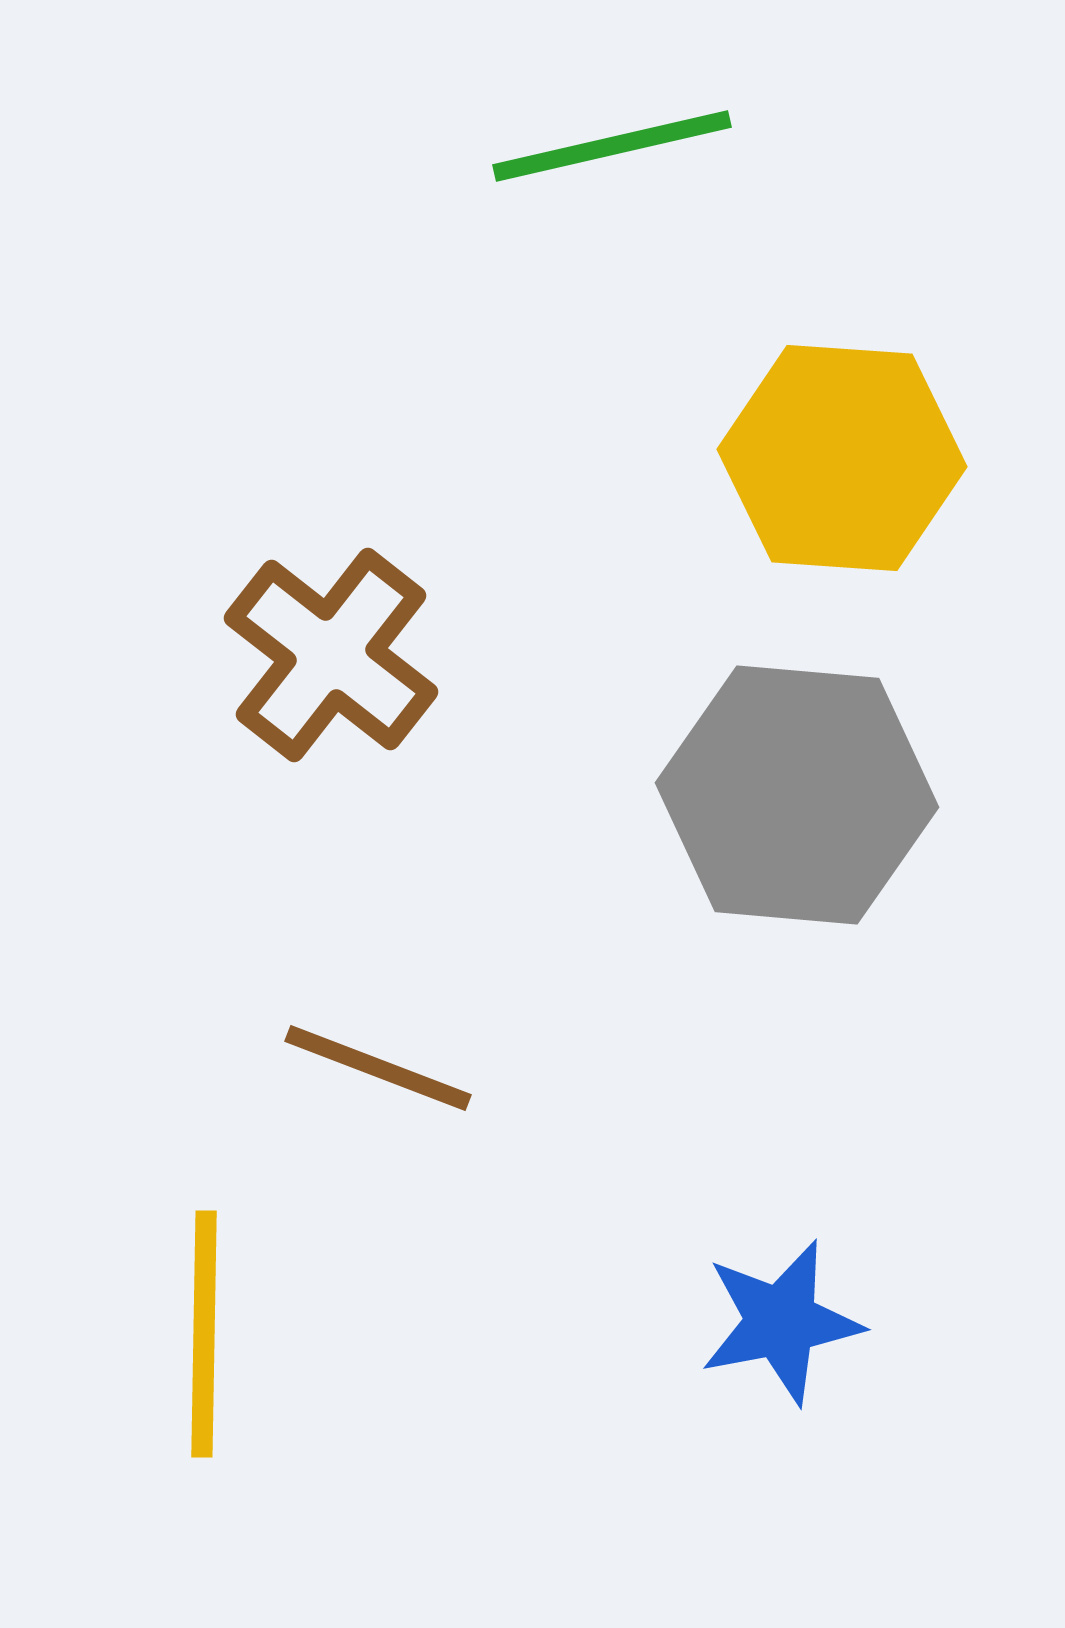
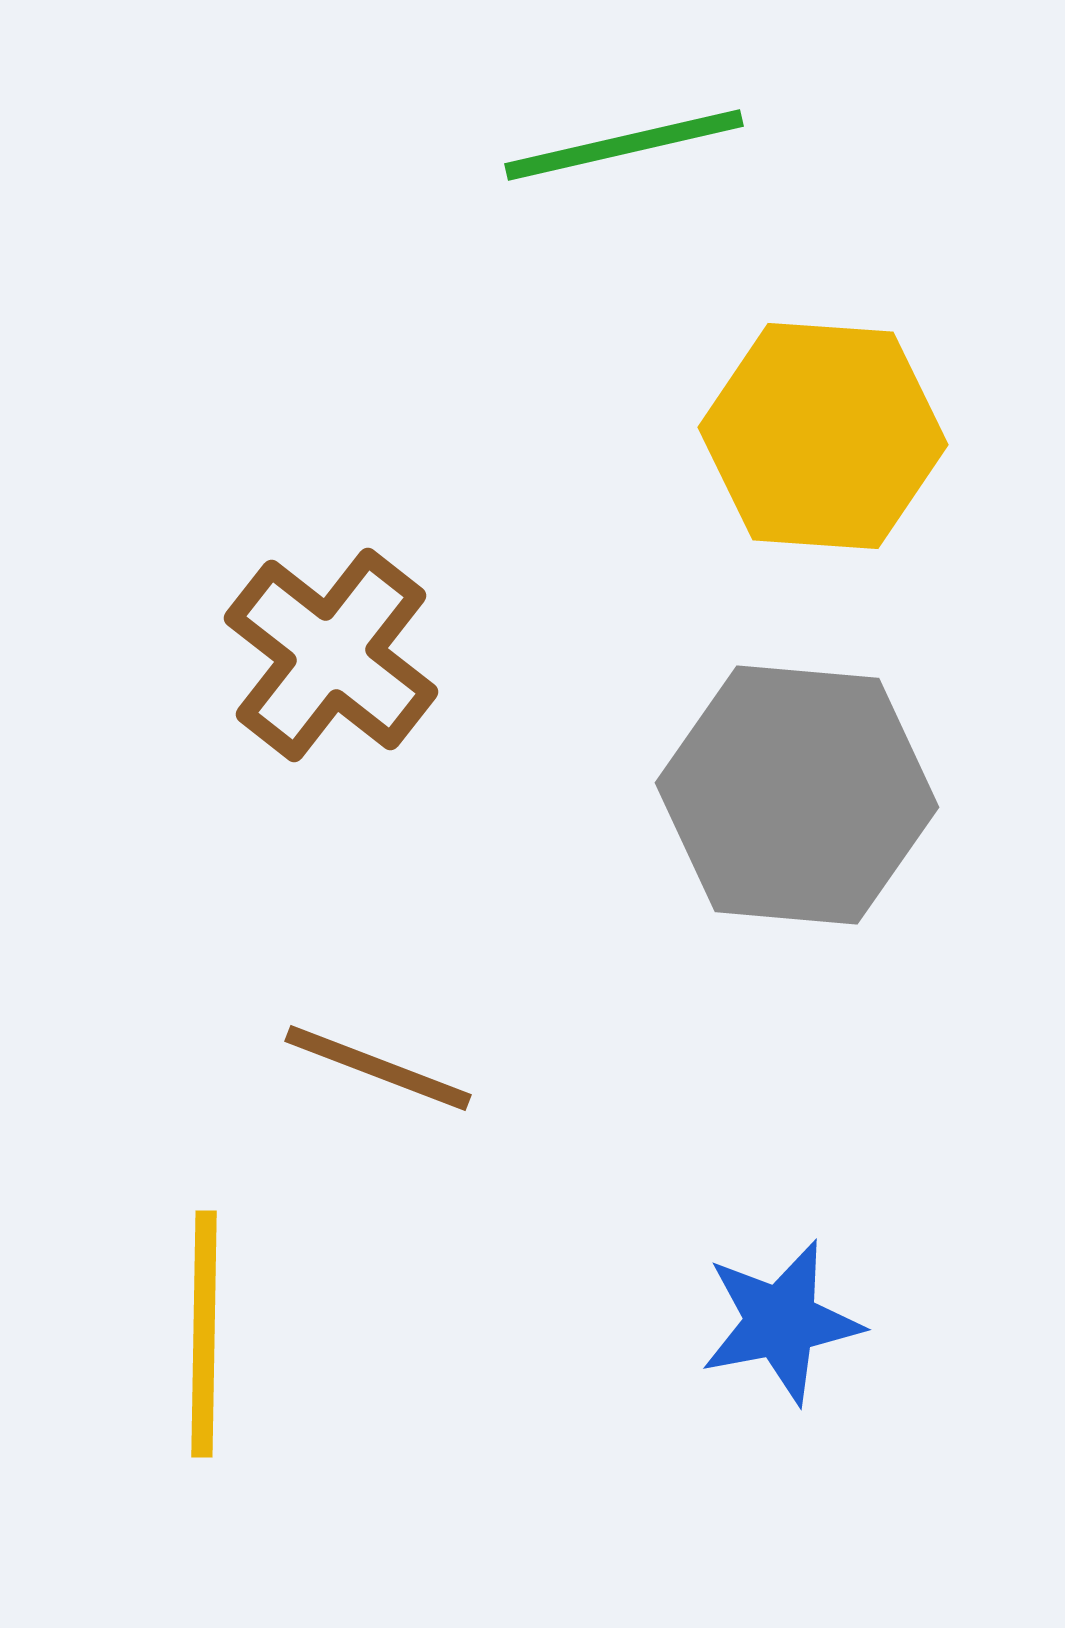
green line: moved 12 px right, 1 px up
yellow hexagon: moved 19 px left, 22 px up
